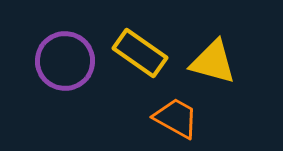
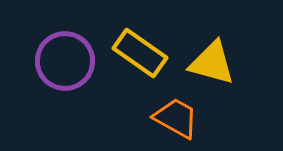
yellow triangle: moved 1 px left, 1 px down
